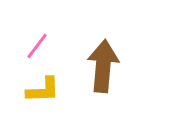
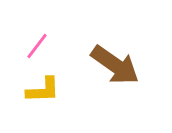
brown arrow: moved 12 px right, 1 px up; rotated 120 degrees clockwise
